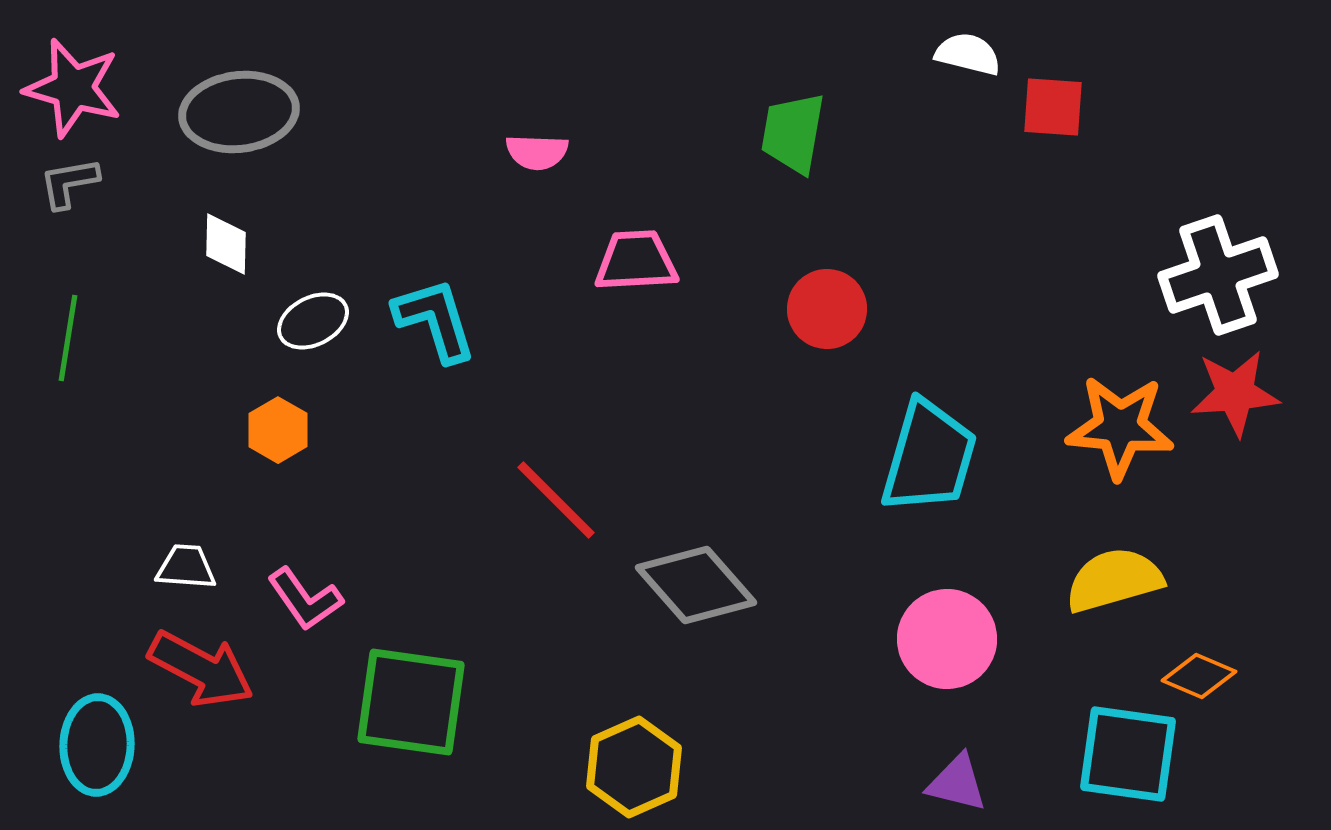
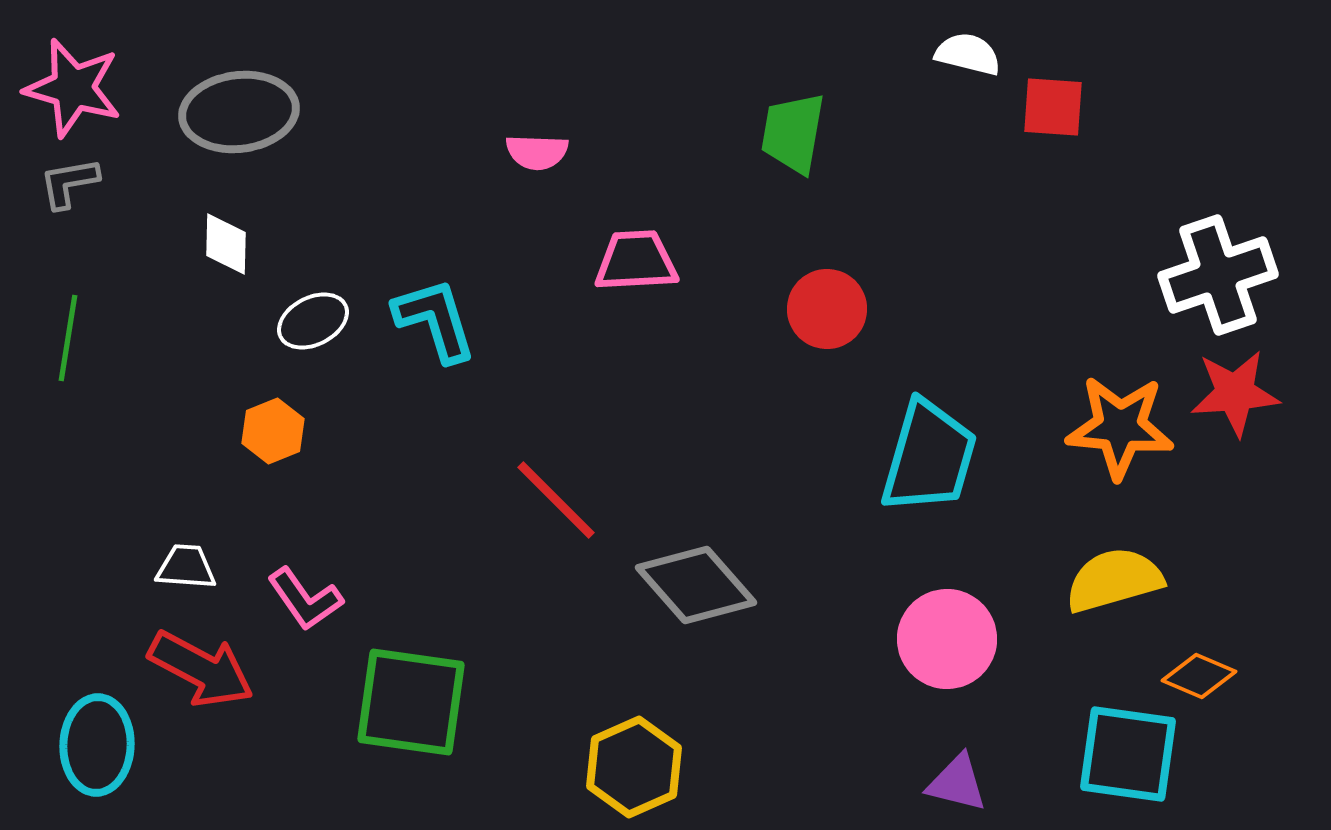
orange hexagon: moved 5 px left, 1 px down; rotated 8 degrees clockwise
